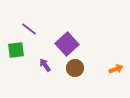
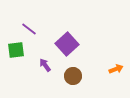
brown circle: moved 2 px left, 8 px down
